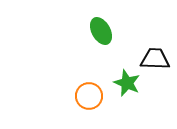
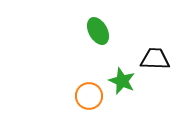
green ellipse: moved 3 px left
green star: moved 5 px left, 2 px up
